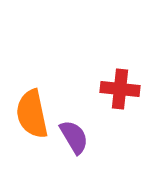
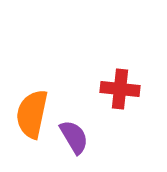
orange semicircle: rotated 24 degrees clockwise
